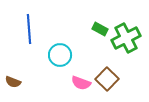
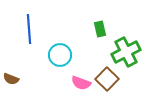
green rectangle: rotated 49 degrees clockwise
green cross: moved 14 px down
brown semicircle: moved 2 px left, 3 px up
